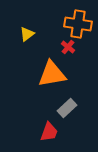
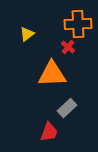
orange cross: rotated 12 degrees counterclockwise
orange triangle: rotated 8 degrees clockwise
